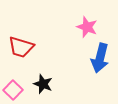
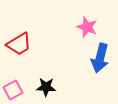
red trapezoid: moved 2 px left, 3 px up; rotated 48 degrees counterclockwise
black star: moved 3 px right, 3 px down; rotated 18 degrees counterclockwise
pink square: rotated 18 degrees clockwise
